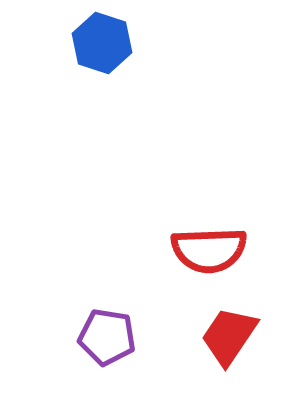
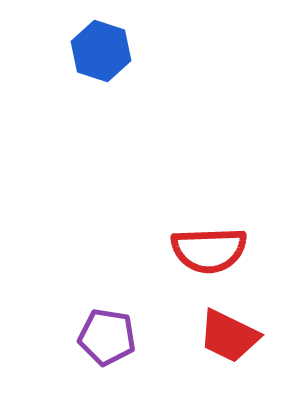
blue hexagon: moved 1 px left, 8 px down
red trapezoid: rotated 98 degrees counterclockwise
